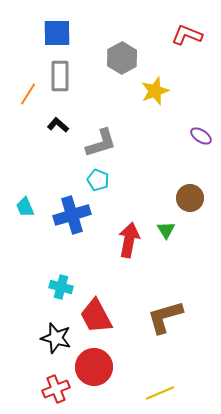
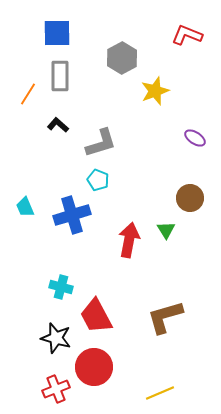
purple ellipse: moved 6 px left, 2 px down
